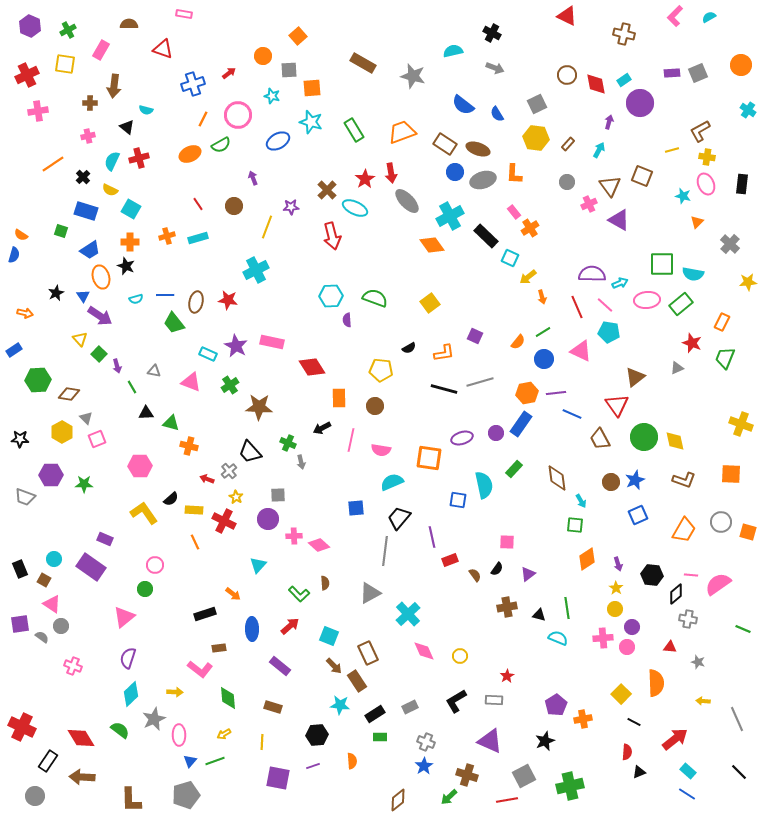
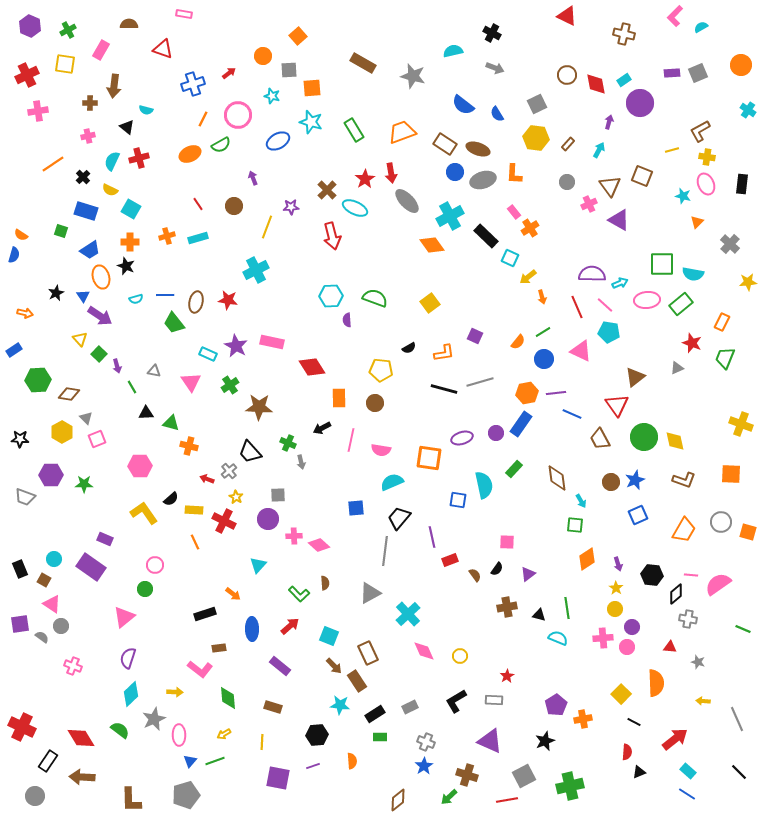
cyan semicircle at (709, 17): moved 8 px left, 10 px down
pink triangle at (191, 382): rotated 35 degrees clockwise
brown circle at (375, 406): moved 3 px up
